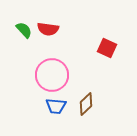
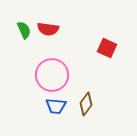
green semicircle: rotated 18 degrees clockwise
brown diamond: rotated 10 degrees counterclockwise
